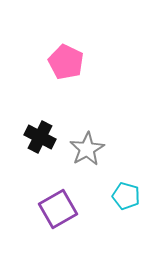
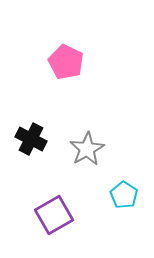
black cross: moved 9 px left, 2 px down
cyan pentagon: moved 2 px left, 1 px up; rotated 16 degrees clockwise
purple square: moved 4 px left, 6 px down
